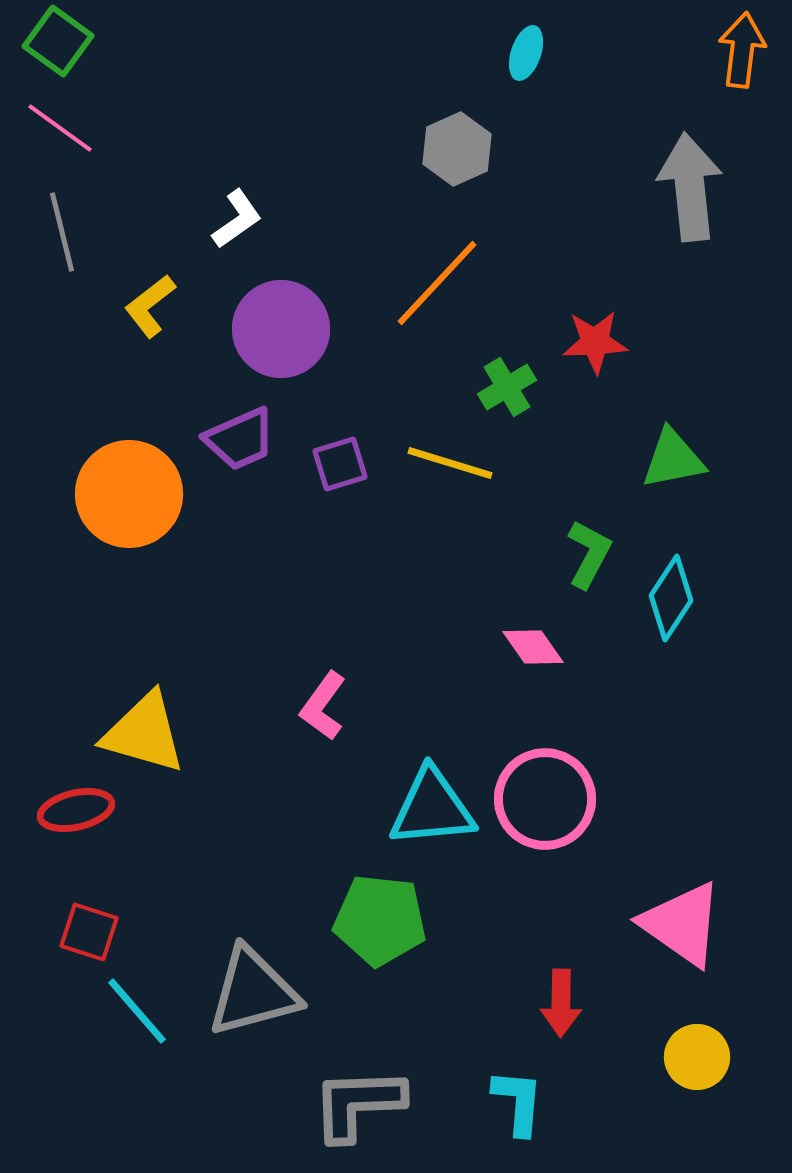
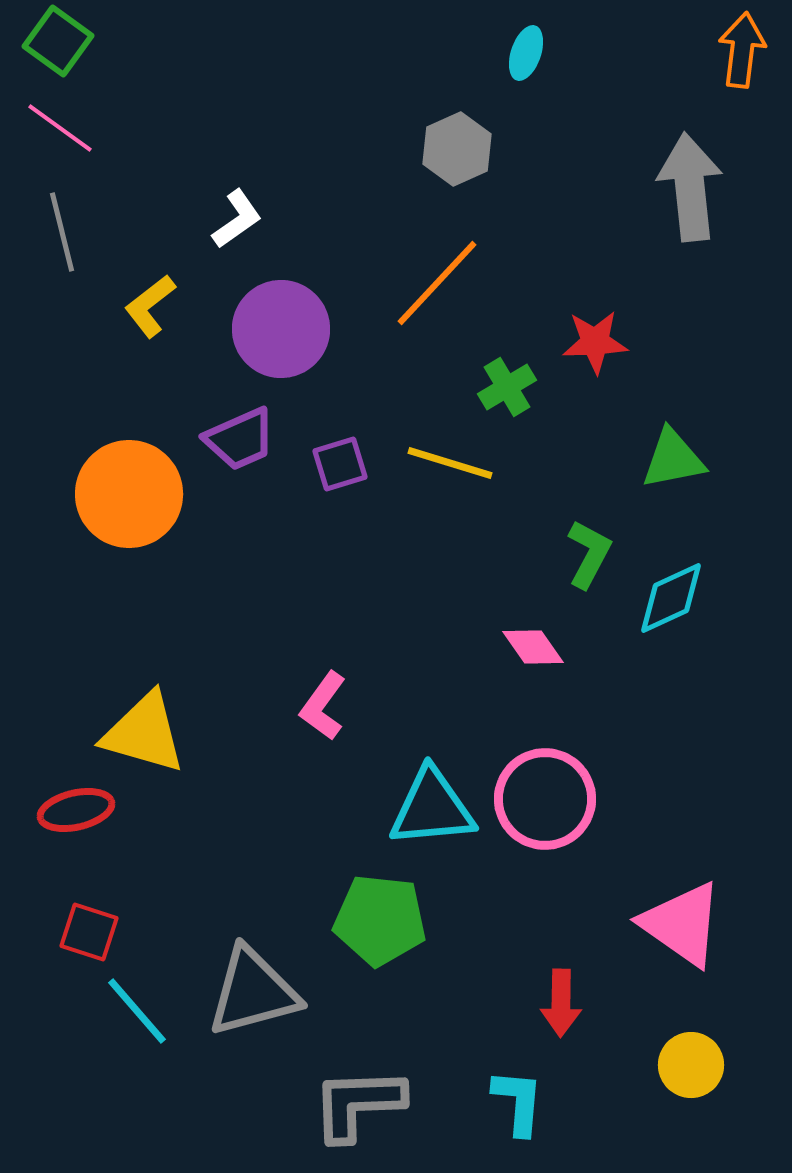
cyan diamond: rotated 32 degrees clockwise
yellow circle: moved 6 px left, 8 px down
